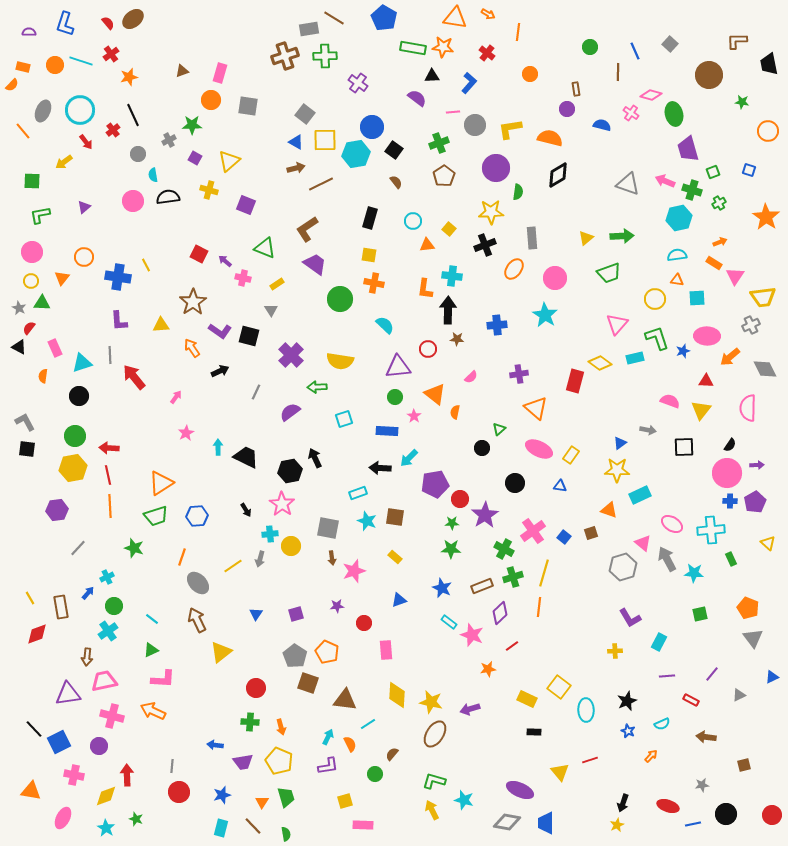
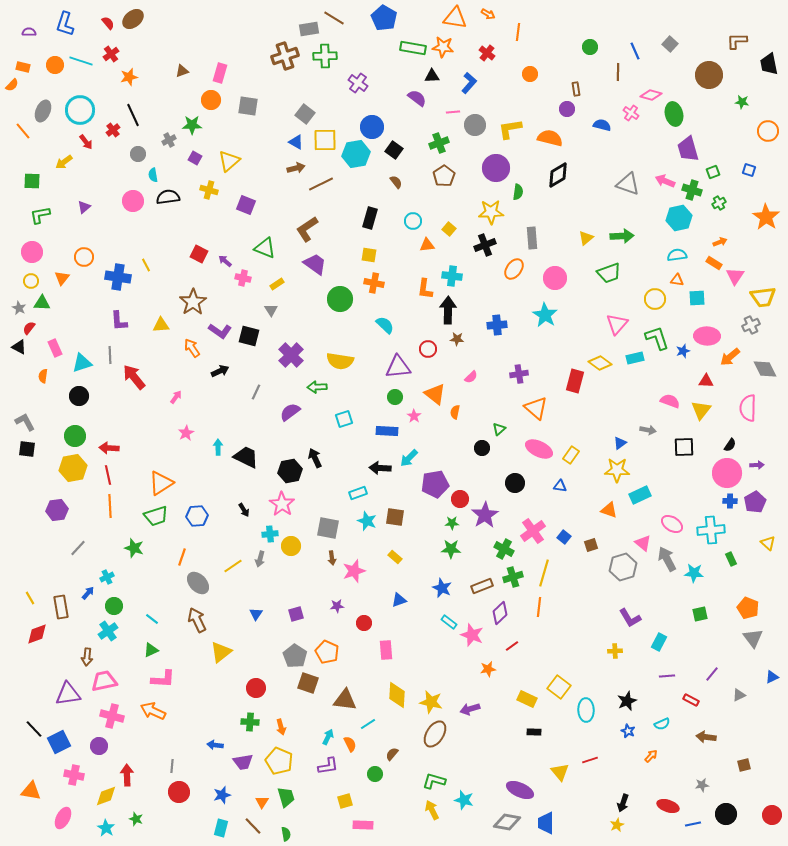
black arrow at (246, 510): moved 2 px left
brown square at (591, 533): moved 12 px down
